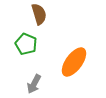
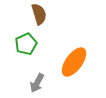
green pentagon: rotated 25 degrees clockwise
gray arrow: moved 3 px right, 1 px up
